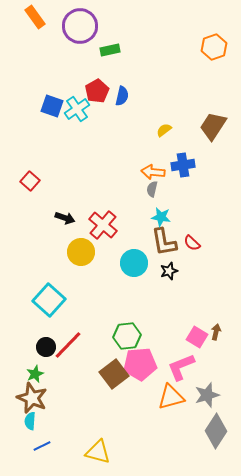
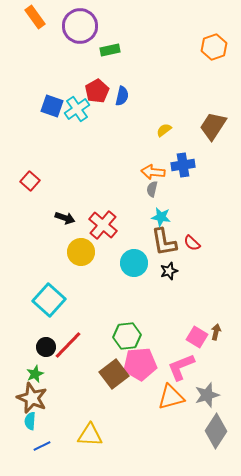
yellow triangle: moved 8 px left, 17 px up; rotated 12 degrees counterclockwise
